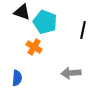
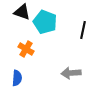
orange cross: moved 8 px left, 2 px down
